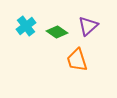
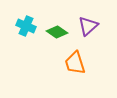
cyan cross: rotated 30 degrees counterclockwise
orange trapezoid: moved 2 px left, 3 px down
